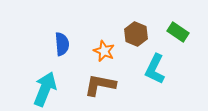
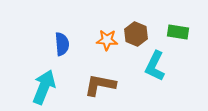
green rectangle: rotated 25 degrees counterclockwise
orange star: moved 3 px right, 11 px up; rotated 20 degrees counterclockwise
cyan L-shape: moved 3 px up
cyan arrow: moved 1 px left, 2 px up
